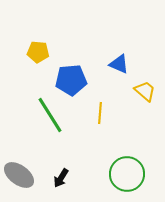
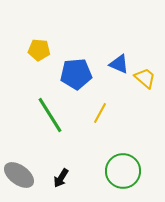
yellow pentagon: moved 1 px right, 2 px up
blue pentagon: moved 5 px right, 6 px up
yellow trapezoid: moved 13 px up
yellow line: rotated 25 degrees clockwise
green circle: moved 4 px left, 3 px up
